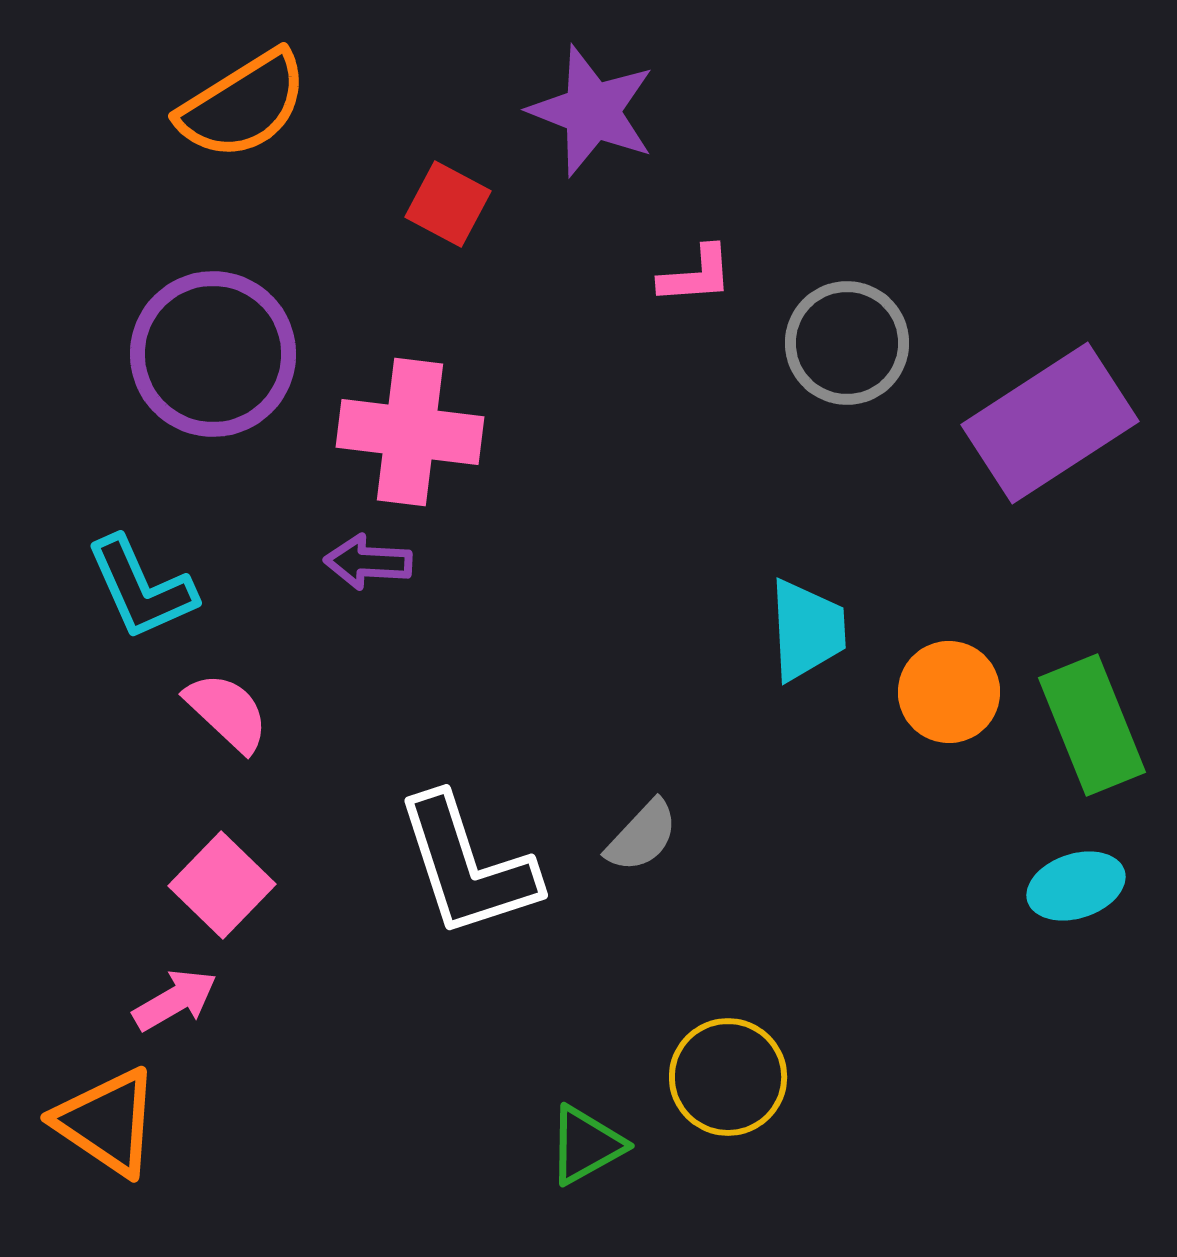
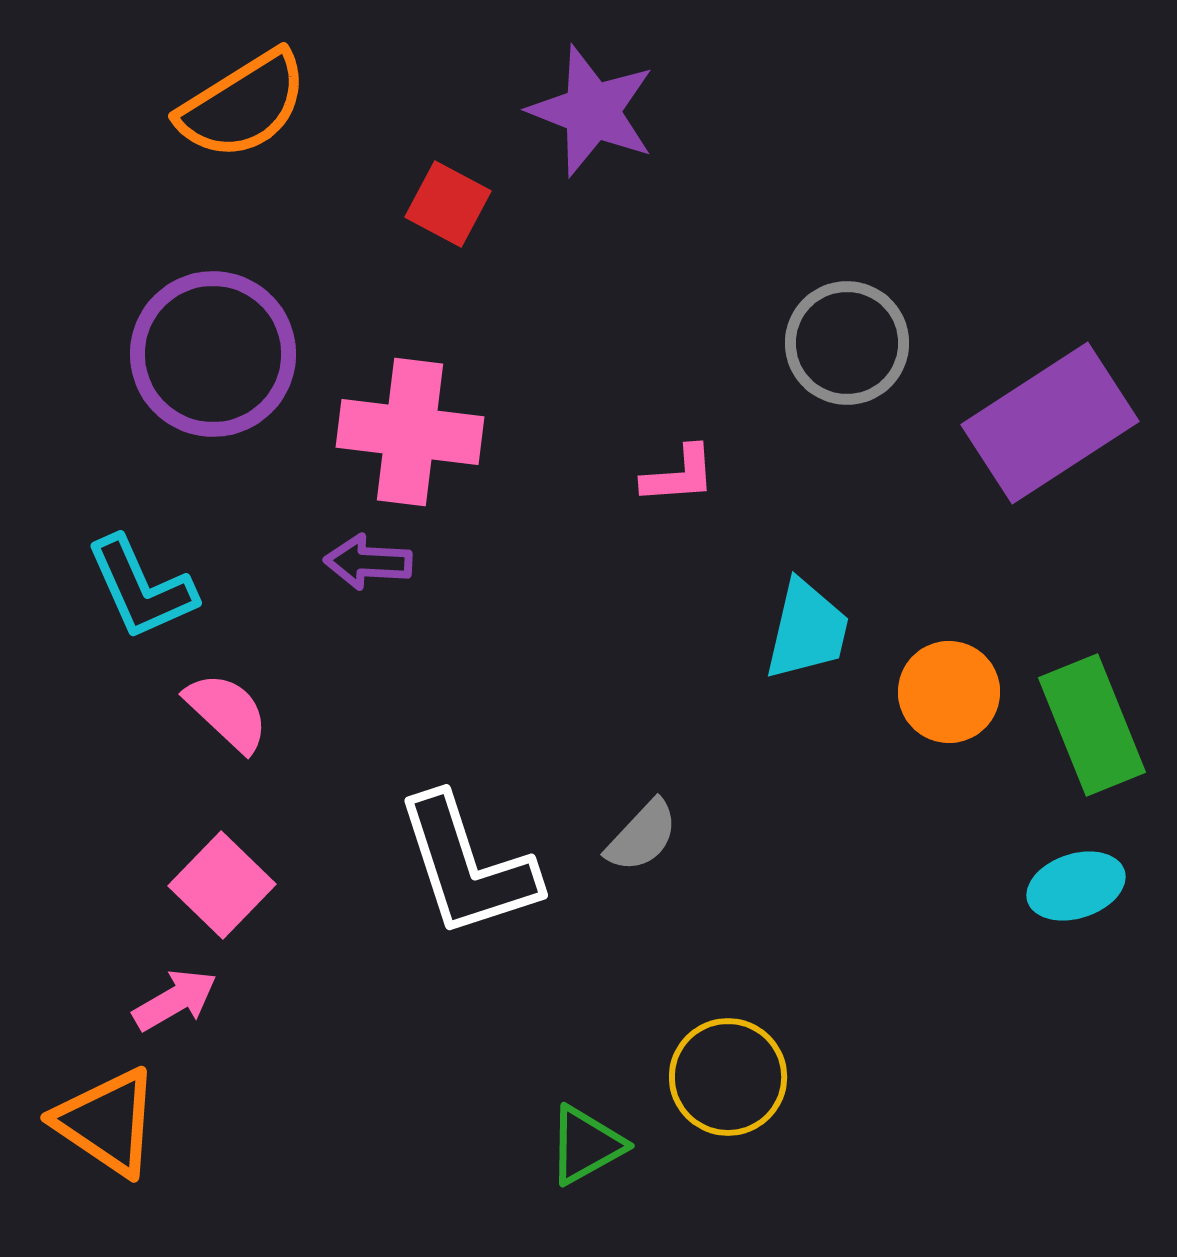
pink L-shape: moved 17 px left, 200 px down
cyan trapezoid: rotated 16 degrees clockwise
